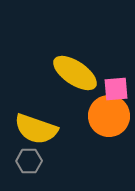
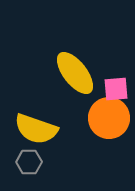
yellow ellipse: rotated 18 degrees clockwise
orange circle: moved 2 px down
gray hexagon: moved 1 px down
